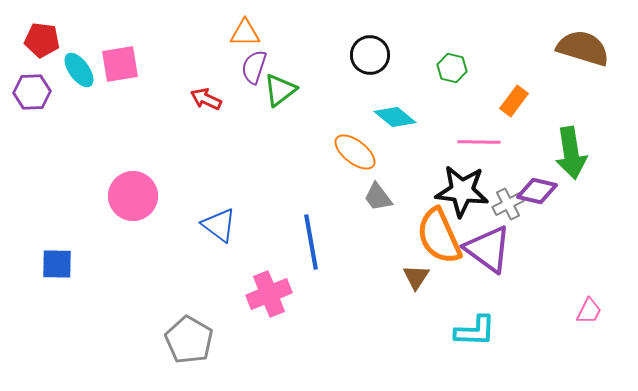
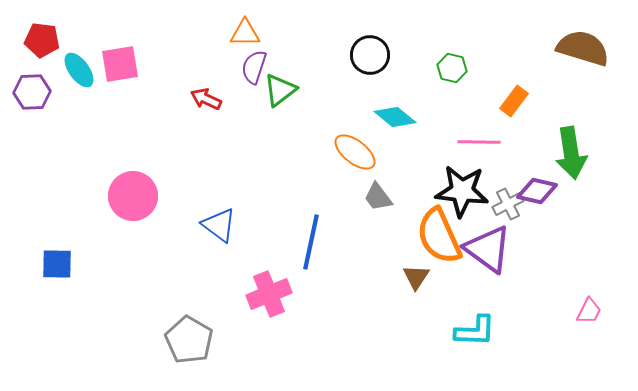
blue line: rotated 22 degrees clockwise
